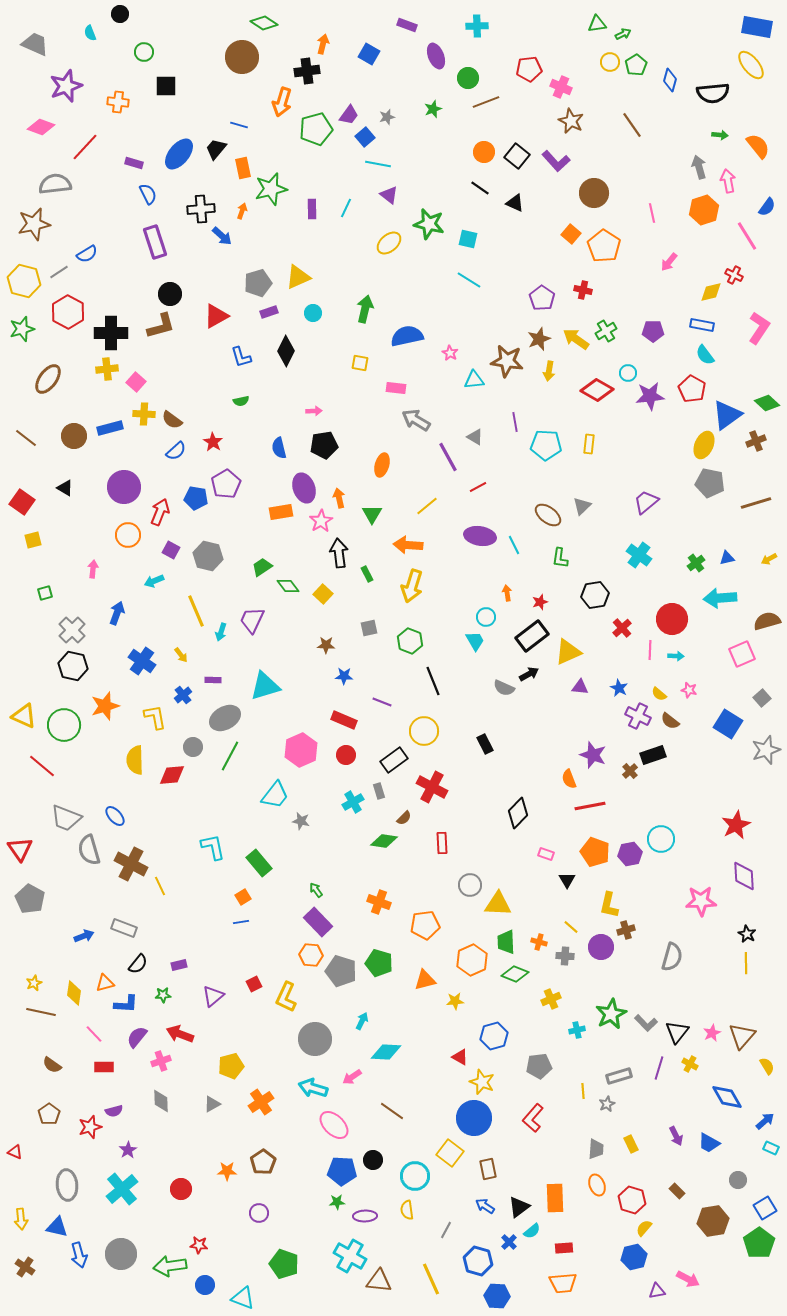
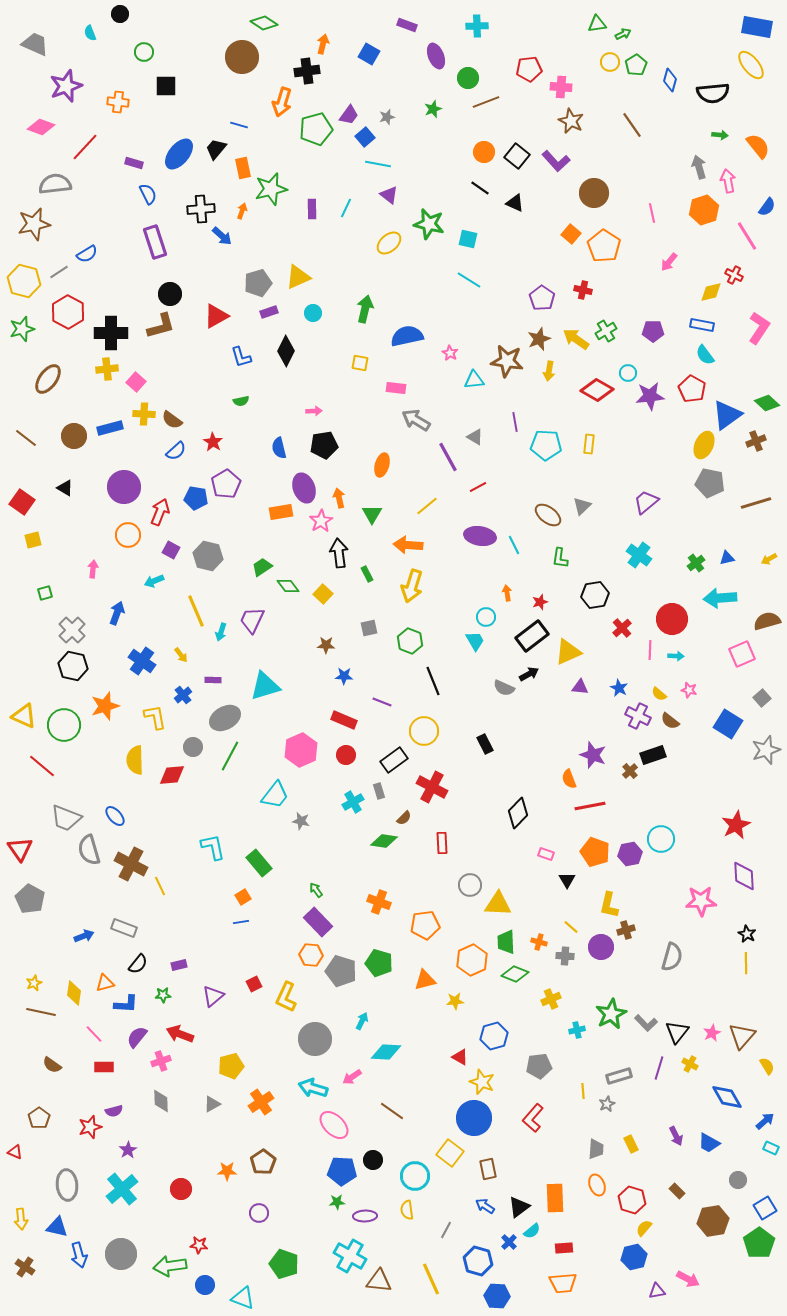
pink cross at (561, 87): rotated 20 degrees counterclockwise
brown pentagon at (49, 1114): moved 10 px left, 4 px down
